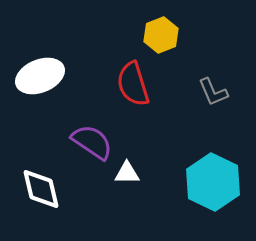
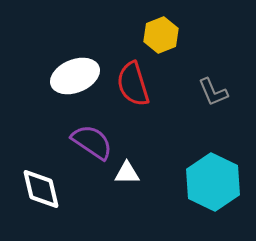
white ellipse: moved 35 px right
